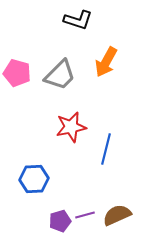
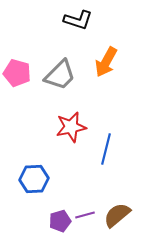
brown semicircle: rotated 16 degrees counterclockwise
